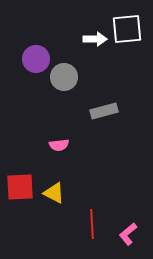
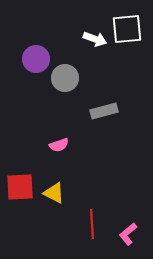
white arrow: rotated 20 degrees clockwise
gray circle: moved 1 px right, 1 px down
pink semicircle: rotated 12 degrees counterclockwise
